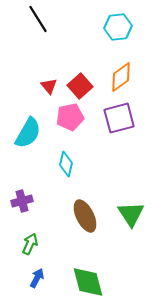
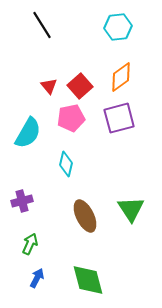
black line: moved 4 px right, 6 px down
pink pentagon: moved 1 px right, 1 px down
green triangle: moved 5 px up
green diamond: moved 2 px up
